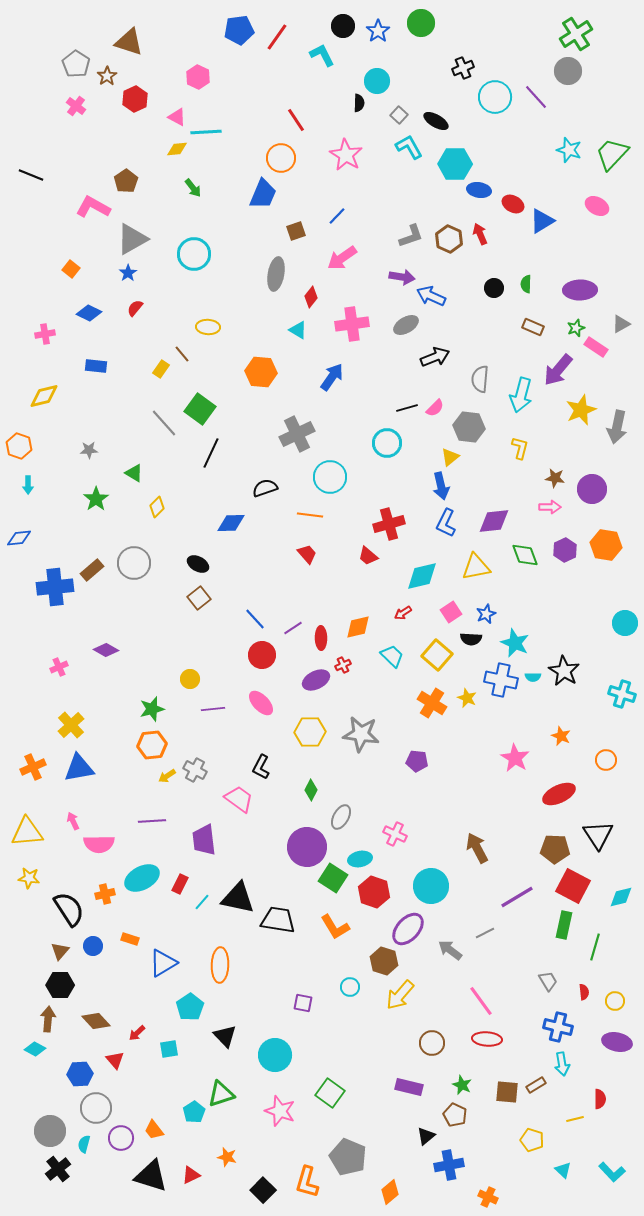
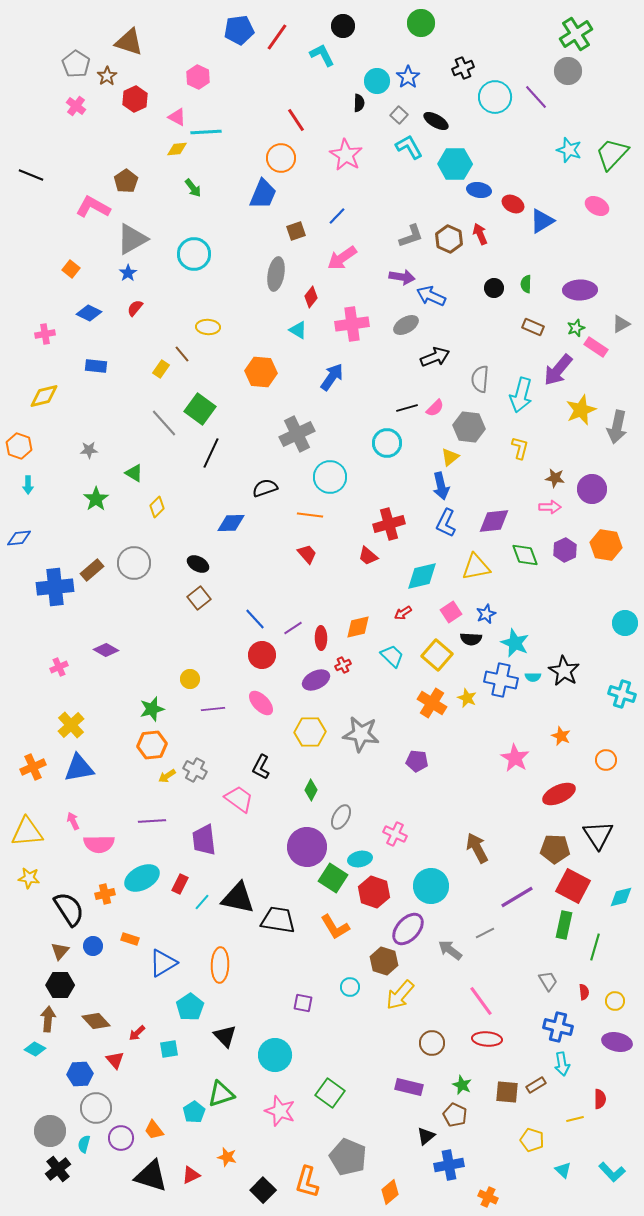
blue star at (378, 31): moved 30 px right, 46 px down
